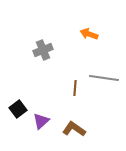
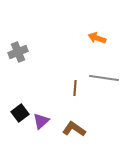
orange arrow: moved 8 px right, 4 px down
gray cross: moved 25 px left, 2 px down
black square: moved 2 px right, 4 px down
